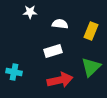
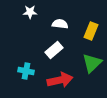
white rectangle: moved 1 px right, 1 px up; rotated 24 degrees counterclockwise
green triangle: moved 1 px right, 4 px up
cyan cross: moved 12 px right, 1 px up
